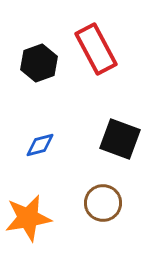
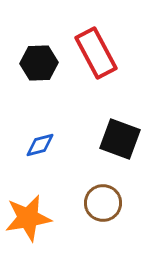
red rectangle: moved 4 px down
black hexagon: rotated 18 degrees clockwise
